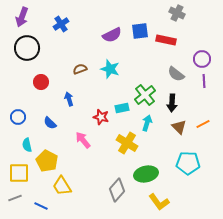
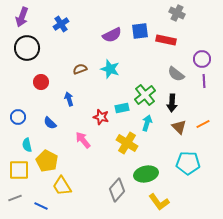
yellow square: moved 3 px up
